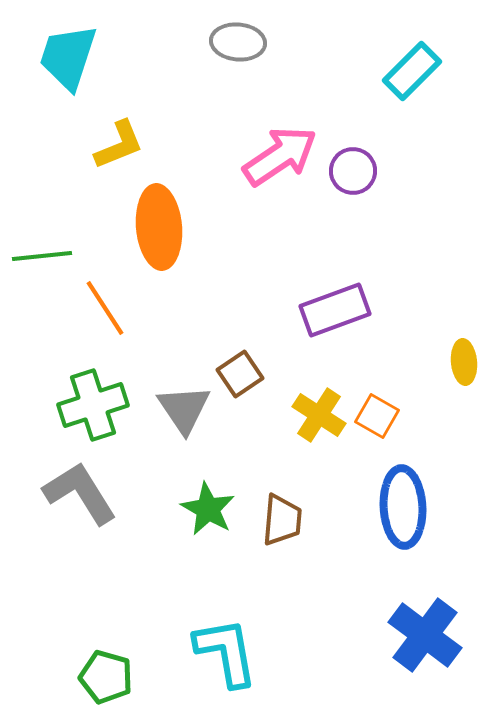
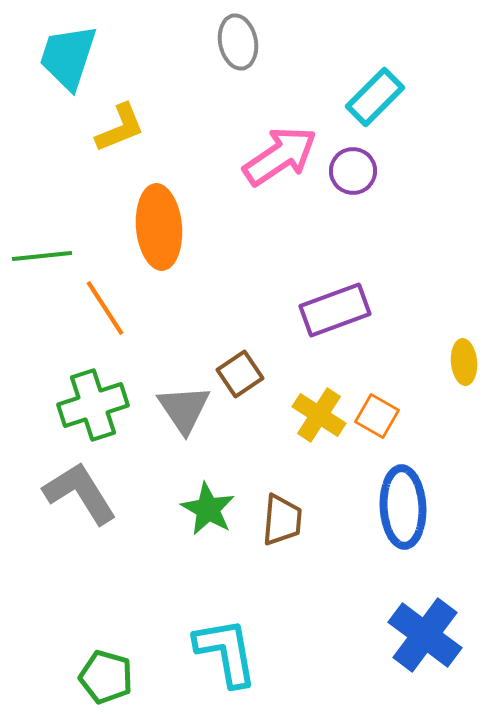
gray ellipse: rotated 74 degrees clockwise
cyan rectangle: moved 37 px left, 26 px down
yellow L-shape: moved 1 px right, 17 px up
